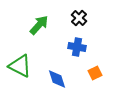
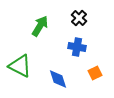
green arrow: moved 1 px right, 1 px down; rotated 10 degrees counterclockwise
blue diamond: moved 1 px right
